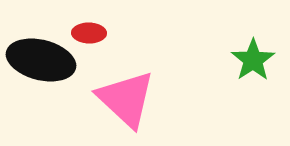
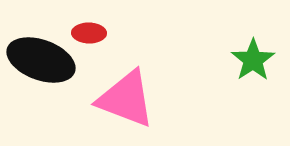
black ellipse: rotated 6 degrees clockwise
pink triangle: rotated 22 degrees counterclockwise
